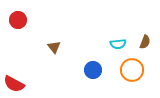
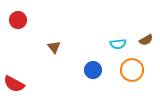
brown semicircle: moved 1 px right, 2 px up; rotated 40 degrees clockwise
